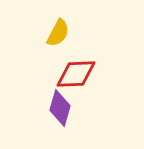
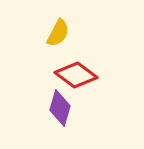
red diamond: moved 1 px down; rotated 39 degrees clockwise
